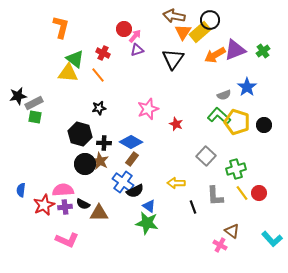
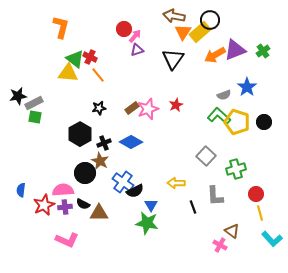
red cross at (103, 53): moved 13 px left, 4 px down
red star at (176, 124): moved 19 px up; rotated 24 degrees clockwise
black circle at (264, 125): moved 3 px up
black hexagon at (80, 134): rotated 15 degrees clockwise
black cross at (104, 143): rotated 24 degrees counterclockwise
brown rectangle at (132, 159): moved 51 px up; rotated 16 degrees clockwise
black circle at (85, 164): moved 9 px down
yellow line at (242, 193): moved 18 px right, 20 px down; rotated 21 degrees clockwise
red circle at (259, 193): moved 3 px left, 1 px down
blue triangle at (149, 206): moved 2 px right, 1 px up; rotated 24 degrees clockwise
